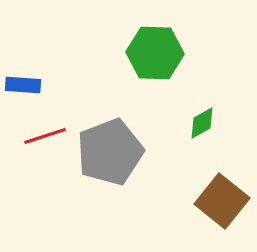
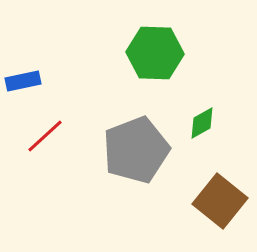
blue rectangle: moved 4 px up; rotated 16 degrees counterclockwise
red line: rotated 24 degrees counterclockwise
gray pentagon: moved 26 px right, 2 px up
brown square: moved 2 px left
